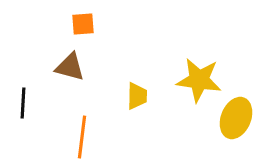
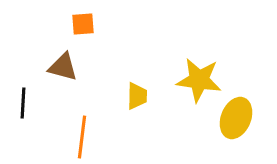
brown triangle: moved 7 px left
